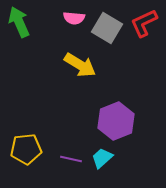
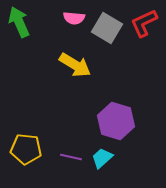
yellow arrow: moved 5 px left
purple hexagon: rotated 21 degrees counterclockwise
yellow pentagon: rotated 12 degrees clockwise
purple line: moved 2 px up
